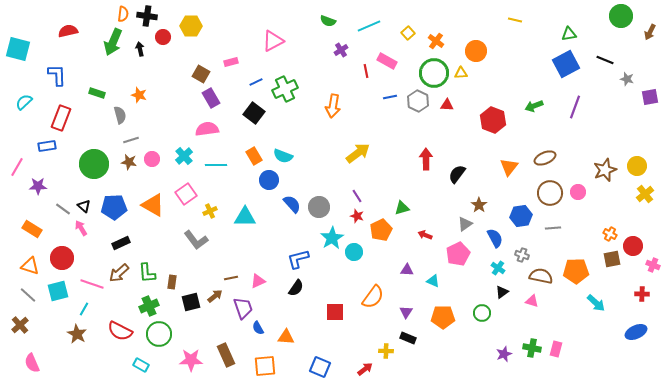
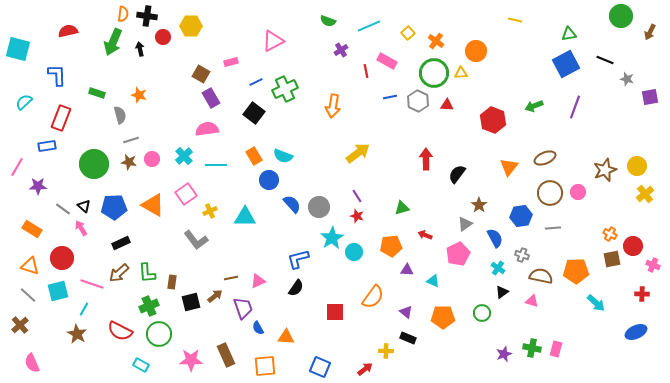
orange pentagon at (381, 230): moved 10 px right, 16 px down; rotated 20 degrees clockwise
purple triangle at (406, 312): rotated 24 degrees counterclockwise
